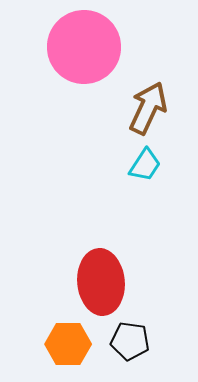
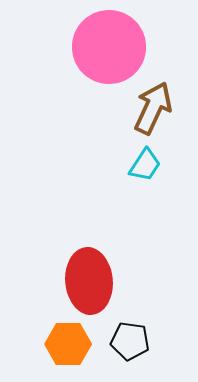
pink circle: moved 25 px right
brown arrow: moved 5 px right
red ellipse: moved 12 px left, 1 px up
